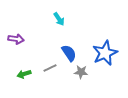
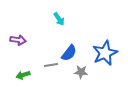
purple arrow: moved 2 px right, 1 px down
blue semicircle: rotated 72 degrees clockwise
gray line: moved 1 px right, 3 px up; rotated 16 degrees clockwise
green arrow: moved 1 px left, 1 px down
